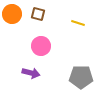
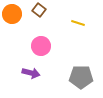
brown square: moved 1 px right, 4 px up; rotated 24 degrees clockwise
